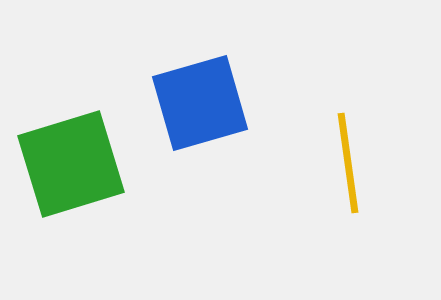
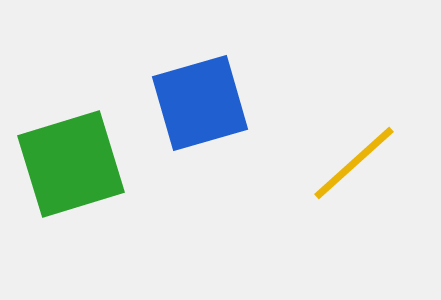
yellow line: moved 6 px right; rotated 56 degrees clockwise
